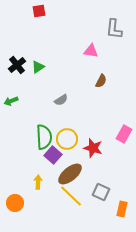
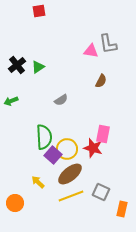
gray L-shape: moved 6 px left, 15 px down; rotated 15 degrees counterclockwise
pink rectangle: moved 21 px left; rotated 18 degrees counterclockwise
yellow circle: moved 10 px down
yellow arrow: rotated 48 degrees counterclockwise
yellow line: rotated 65 degrees counterclockwise
